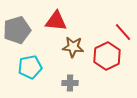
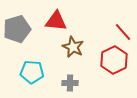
gray pentagon: moved 1 px up
brown star: rotated 20 degrees clockwise
red hexagon: moved 7 px right, 4 px down
cyan pentagon: moved 2 px right, 5 px down; rotated 15 degrees clockwise
